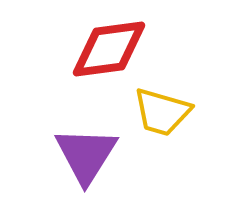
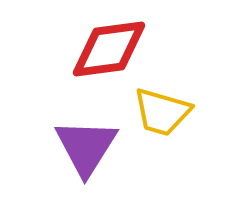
purple triangle: moved 8 px up
